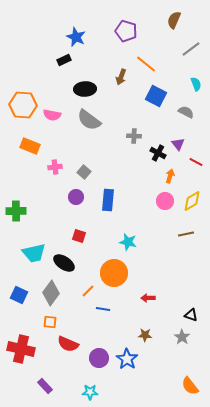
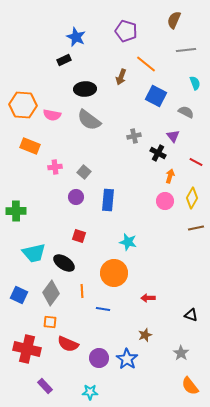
gray line at (191, 49): moved 5 px left, 1 px down; rotated 30 degrees clockwise
cyan semicircle at (196, 84): moved 1 px left, 1 px up
gray cross at (134, 136): rotated 16 degrees counterclockwise
purple triangle at (178, 144): moved 5 px left, 8 px up
yellow diamond at (192, 201): moved 3 px up; rotated 30 degrees counterclockwise
brown line at (186, 234): moved 10 px right, 6 px up
orange line at (88, 291): moved 6 px left; rotated 48 degrees counterclockwise
brown star at (145, 335): rotated 24 degrees counterclockwise
gray star at (182, 337): moved 1 px left, 16 px down
red cross at (21, 349): moved 6 px right
